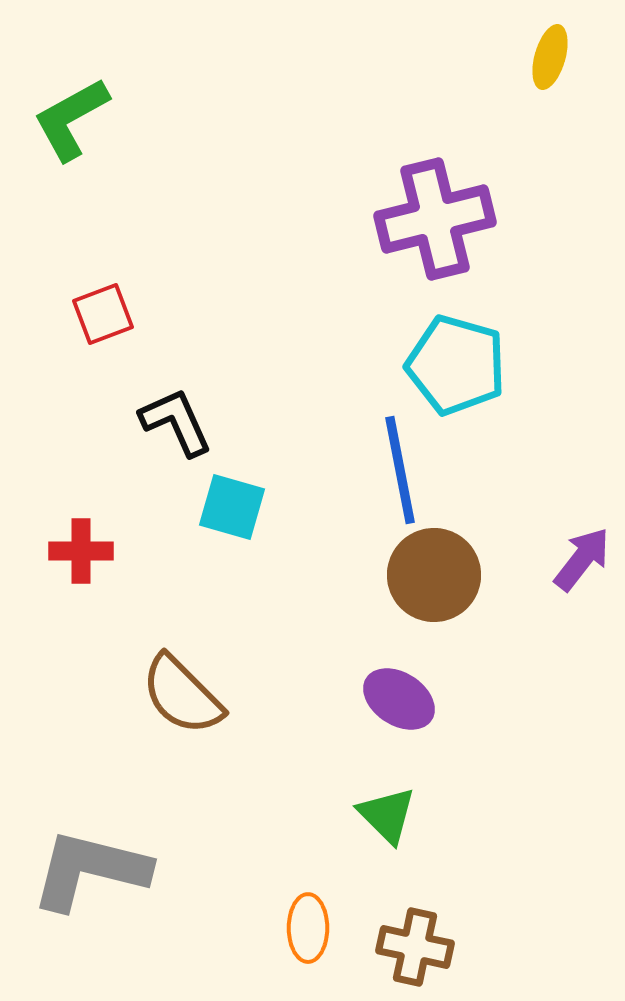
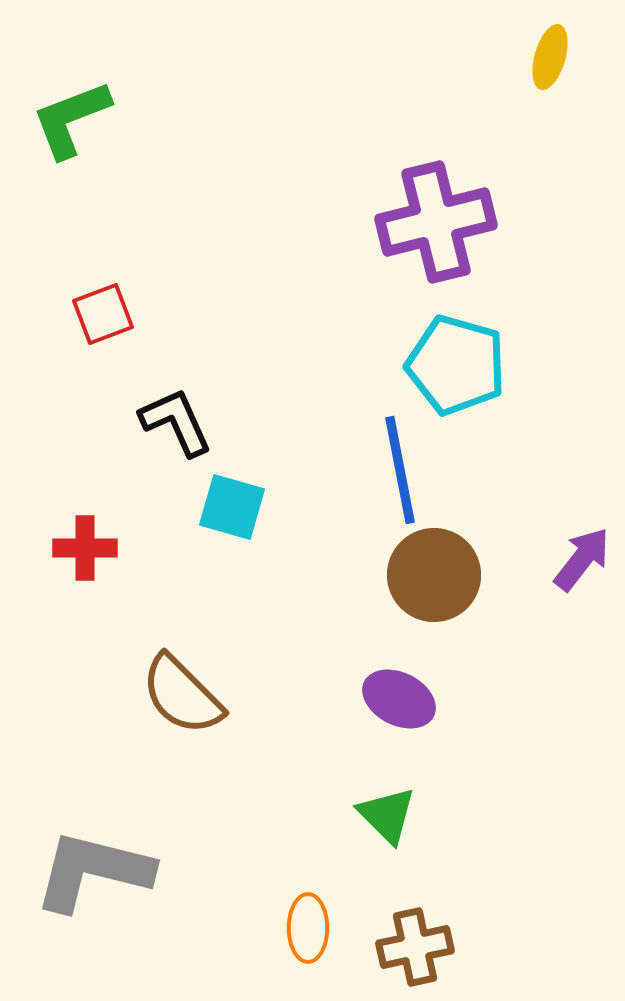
green L-shape: rotated 8 degrees clockwise
purple cross: moved 1 px right, 3 px down
red cross: moved 4 px right, 3 px up
purple ellipse: rotated 6 degrees counterclockwise
gray L-shape: moved 3 px right, 1 px down
brown cross: rotated 24 degrees counterclockwise
